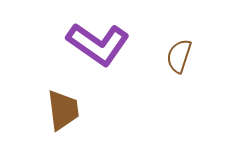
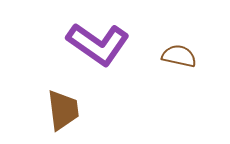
brown semicircle: rotated 84 degrees clockwise
